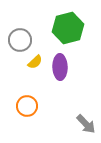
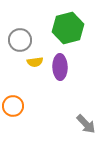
yellow semicircle: rotated 35 degrees clockwise
orange circle: moved 14 px left
